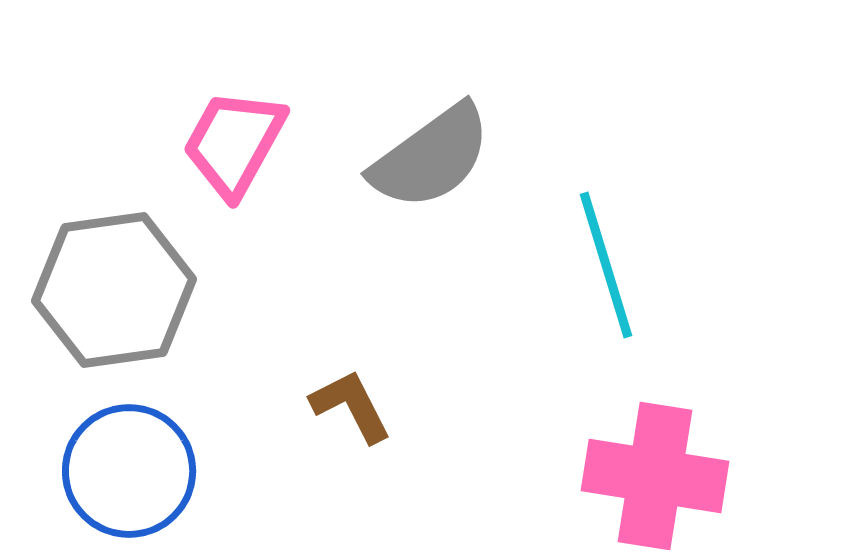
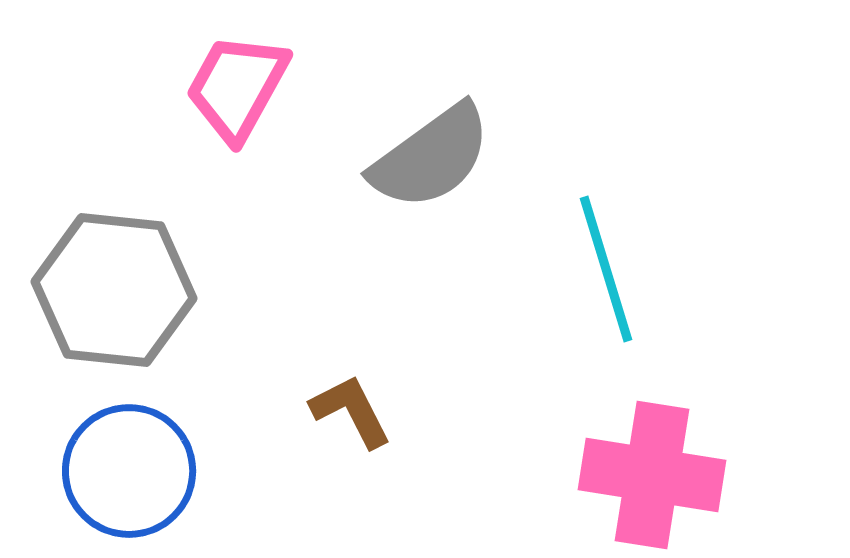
pink trapezoid: moved 3 px right, 56 px up
cyan line: moved 4 px down
gray hexagon: rotated 14 degrees clockwise
brown L-shape: moved 5 px down
pink cross: moved 3 px left, 1 px up
